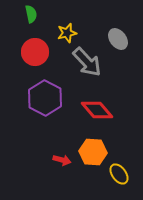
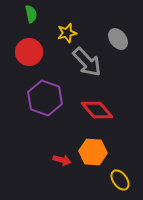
red circle: moved 6 px left
purple hexagon: rotated 8 degrees counterclockwise
yellow ellipse: moved 1 px right, 6 px down
